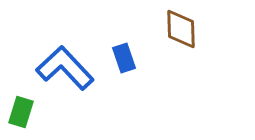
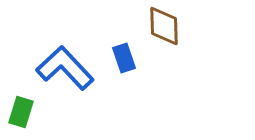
brown diamond: moved 17 px left, 3 px up
